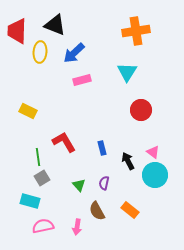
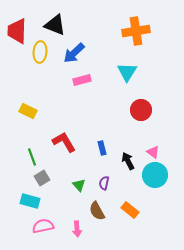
green line: moved 6 px left; rotated 12 degrees counterclockwise
pink arrow: moved 2 px down; rotated 14 degrees counterclockwise
